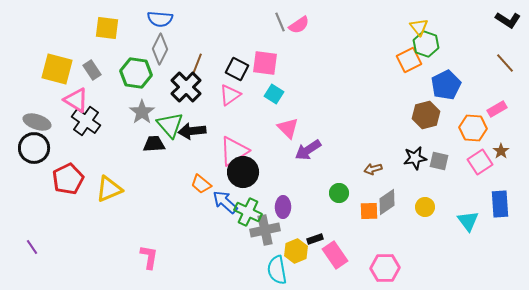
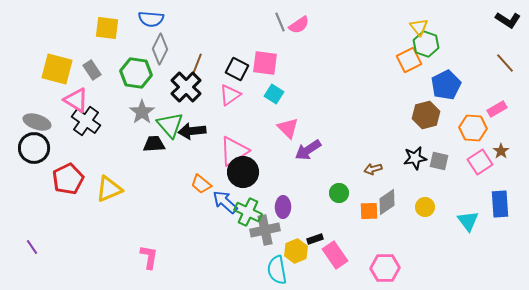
blue semicircle at (160, 19): moved 9 px left
